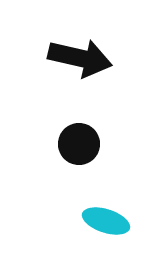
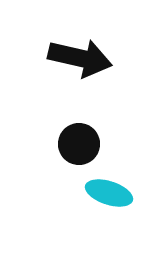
cyan ellipse: moved 3 px right, 28 px up
